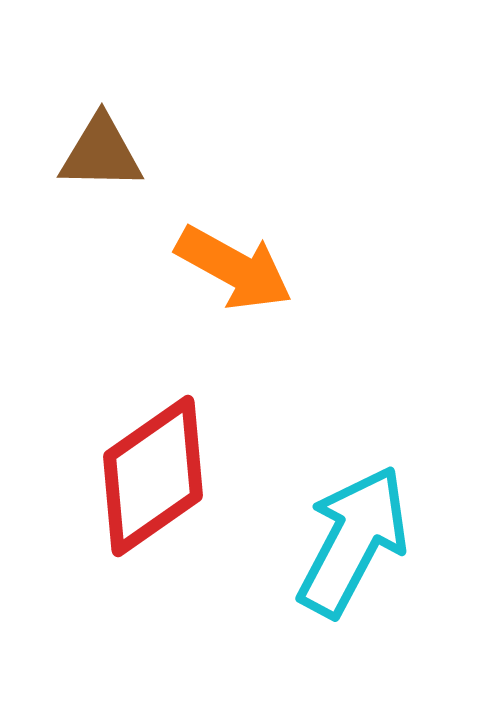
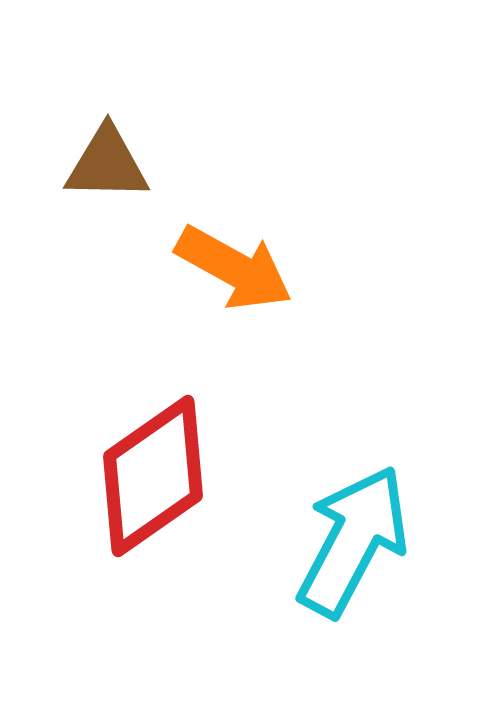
brown triangle: moved 6 px right, 11 px down
